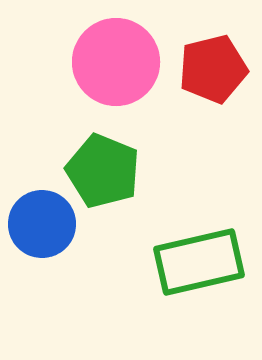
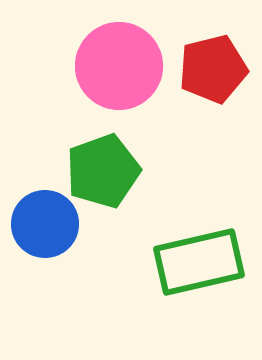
pink circle: moved 3 px right, 4 px down
green pentagon: rotated 30 degrees clockwise
blue circle: moved 3 px right
